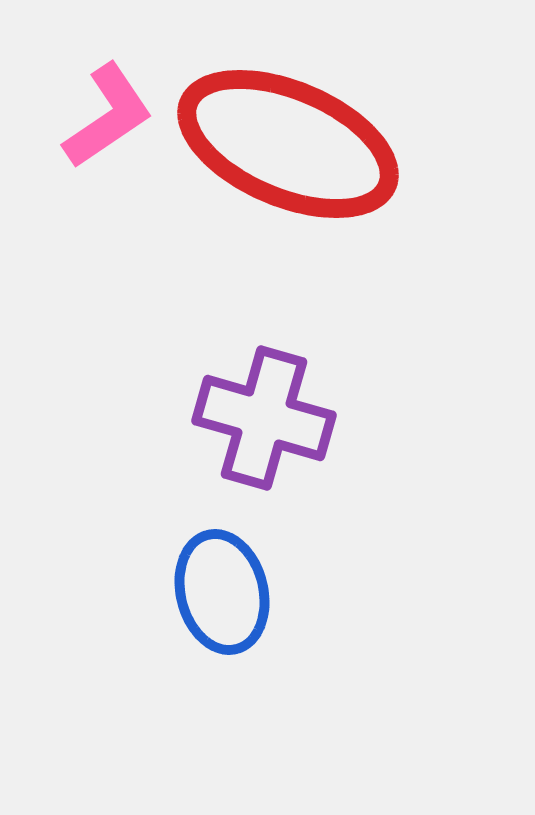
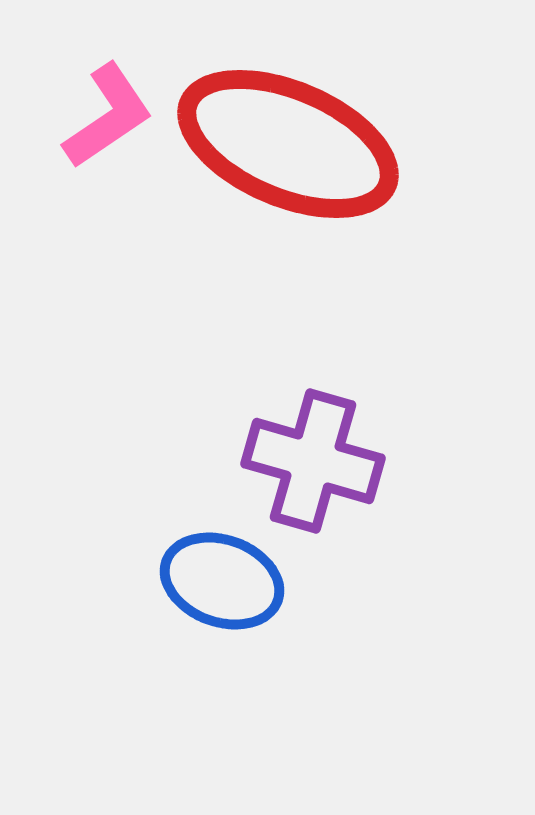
purple cross: moved 49 px right, 43 px down
blue ellipse: moved 11 px up; rotated 56 degrees counterclockwise
